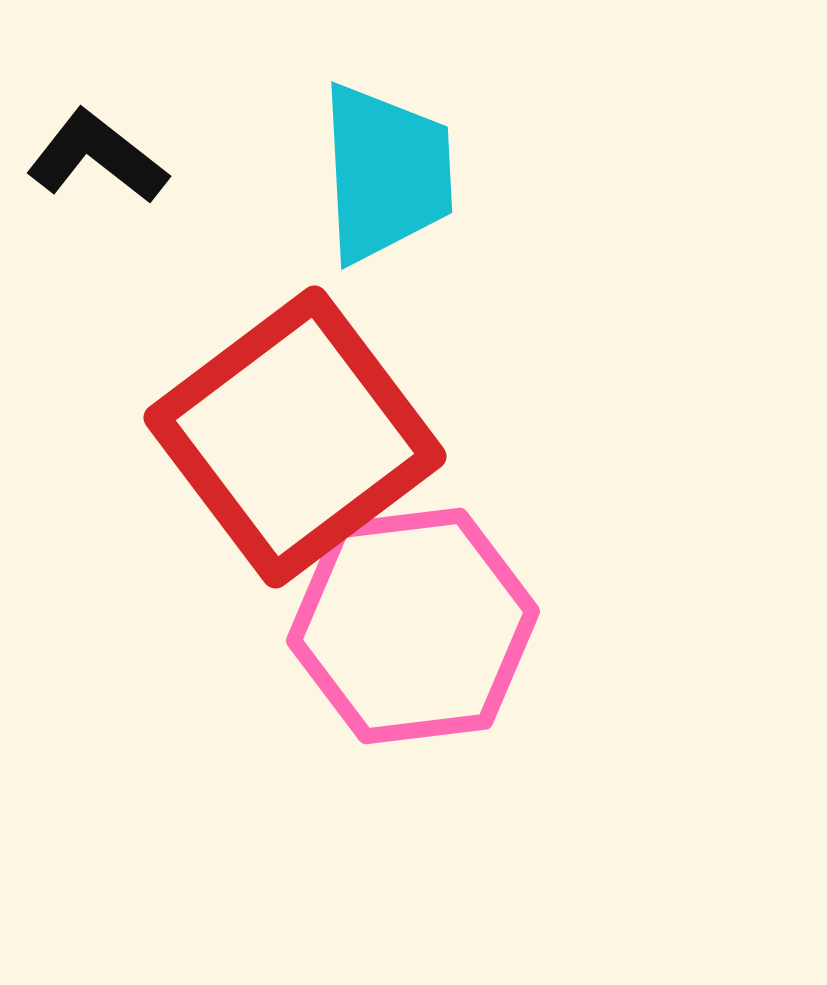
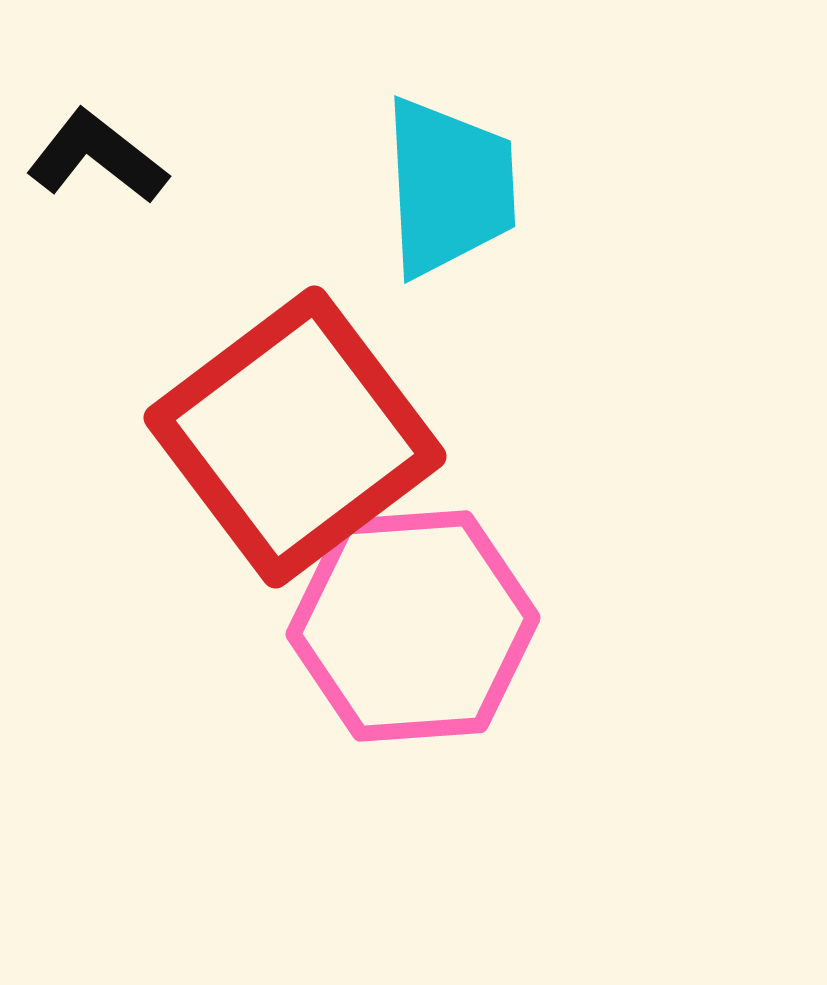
cyan trapezoid: moved 63 px right, 14 px down
pink hexagon: rotated 3 degrees clockwise
